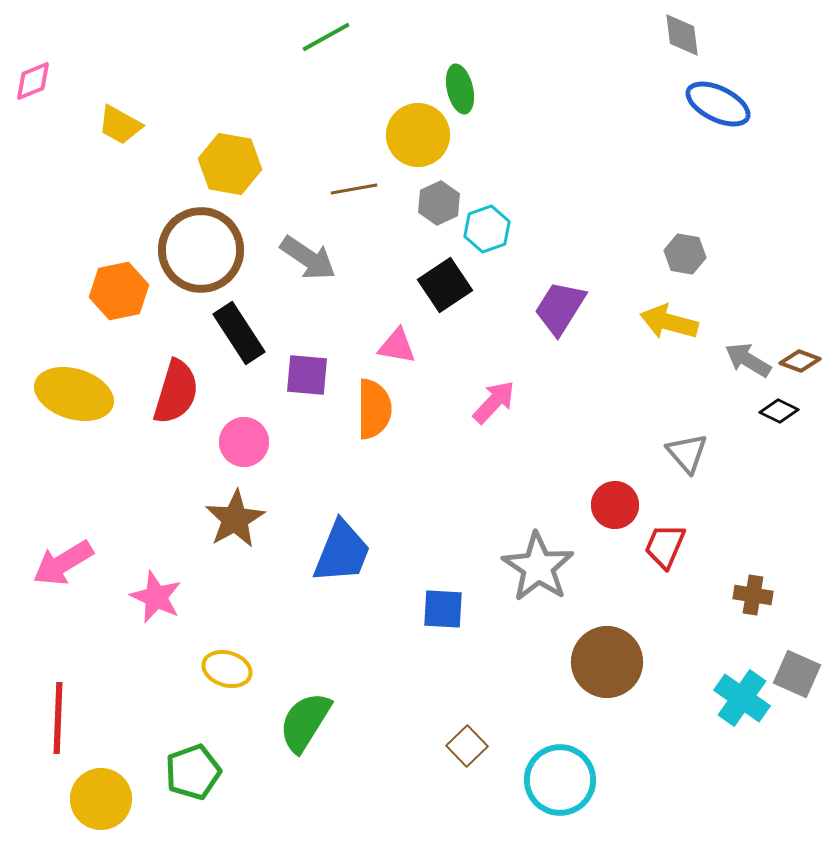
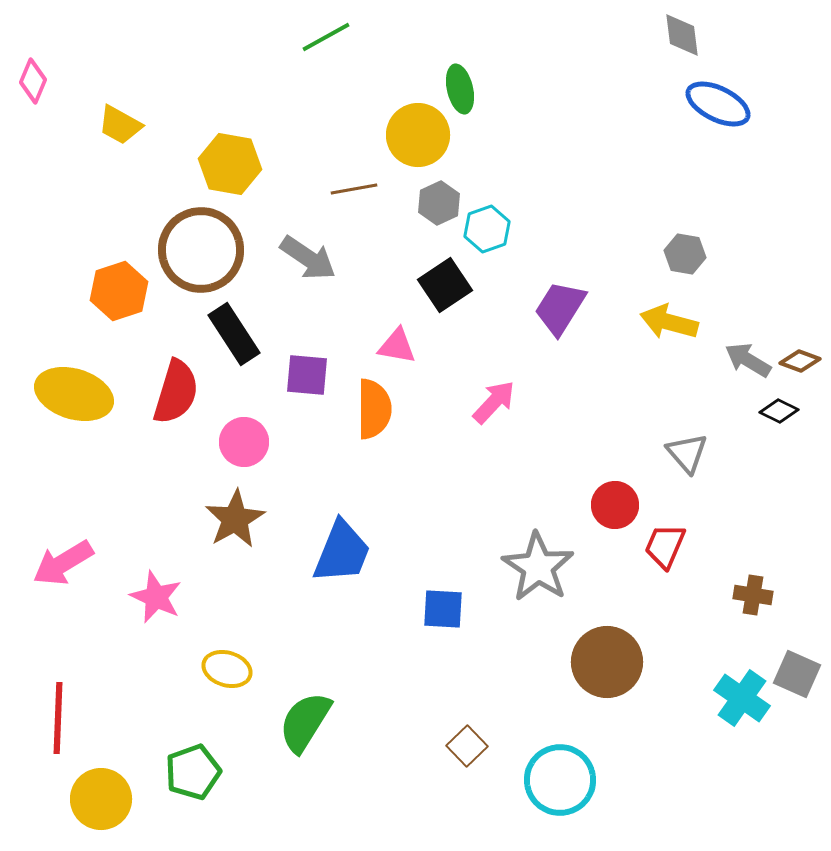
pink diamond at (33, 81): rotated 45 degrees counterclockwise
orange hexagon at (119, 291): rotated 6 degrees counterclockwise
black rectangle at (239, 333): moved 5 px left, 1 px down
